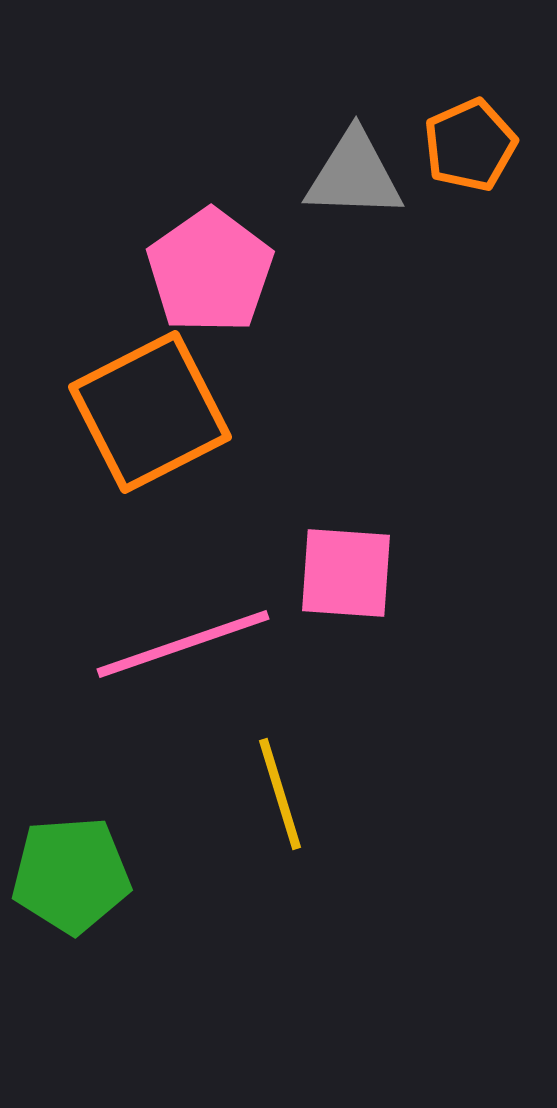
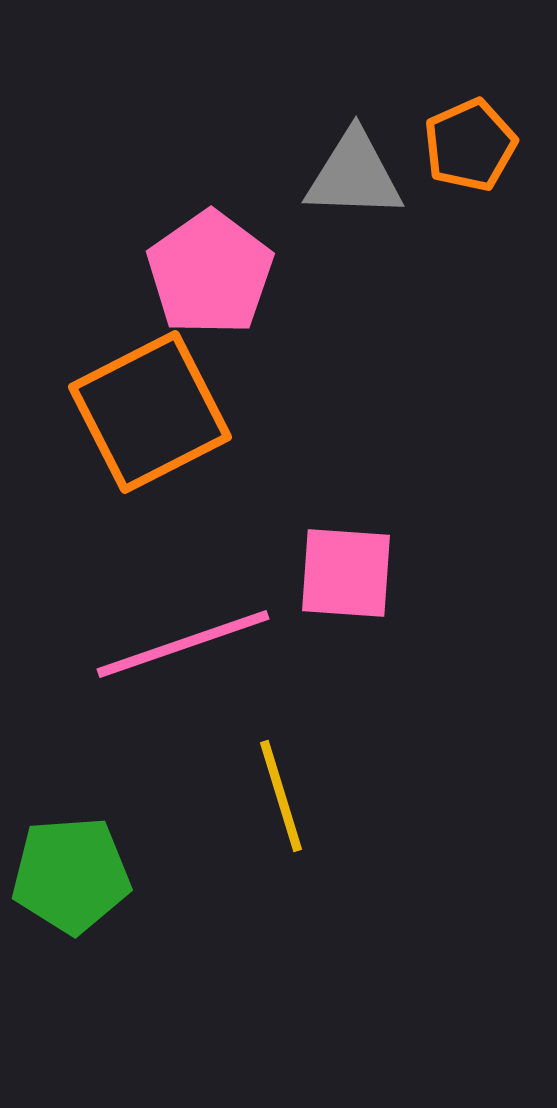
pink pentagon: moved 2 px down
yellow line: moved 1 px right, 2 px down
